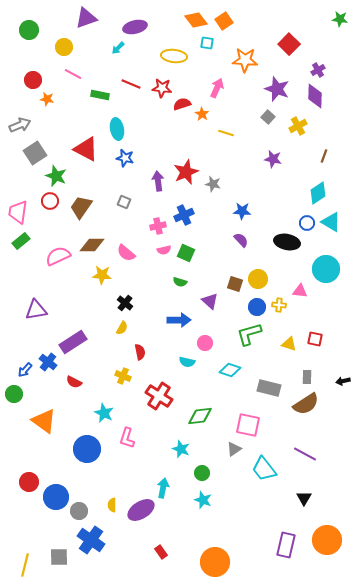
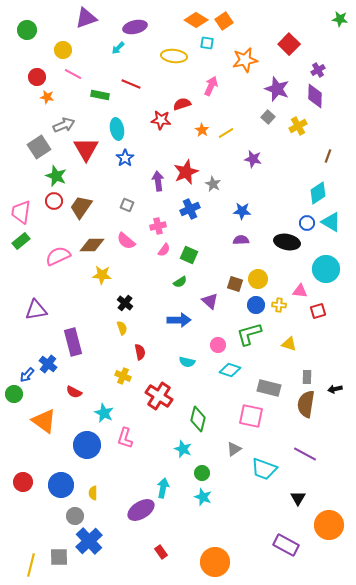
orange diamond at (196, 20): rotated 20 degrees counterclockwise
green circle at (29, 30): moved 2 px left
yellow circle at (64, 47): moved 1 px left, 3 px down
orange star at (245, 60): rotated 15 degrees counterclockwise
red circle at (33, 80): moved 4 px right, 3 px up
red star at (162, 88): moved 1 px left, 32 px down
pink arrow at (217, 88): moved 6 px left, 2 px up
orange star at (47, 99): moved 2 px up
orange star at (202, 114): moved 16 px down
gray arrow at (20, 125): moved 44 px right
yellow line at (226, 133): rotated 49 degrees counterclockwise
red triangle at (86, 149): rotated 32 degrees clockwise
gray square at (35, 153): moved 4 px right, 6 px up
brown line at (324, 156): moved 4 px right
blue star at (125, 158): rotated 24 degrees clockwise
purple star at (273, 159): moved 20 px left
gray star at (213, 184): rotated 14 degrees clockwise
red circle at (50, 201): moved 4 px right
gray square at (124, 202): moved 3 px right, 3 px down
pink trapezoid at (18, 212): moved 3 px right
blue cross at (184, 215): moved 6 px right, 6 px up
purple semicircle at (241, 240): rotated 49 degrees counterclockwise
pink semicircle at (164, 250): rotated 40 degrees counterclockwise
pink semicircle at (126, 253): moved 12 px up
green square at (186, 253): moved 3 px right, 2 px down
green semicircle at (180, 282): rotated 48 degrees counterclockwise
blue circle at (257, 307): moved 1 px left, 2 px up
yellow semicircle at (122, 328): rotated 48 degrees counterclockwise
red square at (315, 339): moved 3 px right, 28 px up; rotated 28 degrees counterclockwise
purple rectangle at (73, 342): rotated 72 degrees counterclockwise
pink circle at (205, 343): moved 13 px right, 2 px down
blue cross at (48, 362): moved 2 px down
blue arrow at (25, 370): moved 2 px right, 5 px down
black arrow at (343, 381): moved 8 px left, 8 px down
red semicircle at (74, 382): moved 10 px down
brown semicircle at (306, 404): rotated 132 degrees clockwise
green diamond at (200, 416): moved 2 px left, 3 px down; rotated 70 degrees counterclockwise
pink square at (248, 425): moved 3 px right, 9 px up
pink L-shape at (127, 438): moved 2 px left
blue circle at (87, 449): moved 4 px up
cyan star at (181, 449): moved 2 px right
cyan trapezoid at (264, 469): rotated 32 degrees counterclockwise
red circle at (29, 482): moved 6 px left
blue circle at (56, 497): moved 5 px right, 12 px up
black triangle at (304, 498): moved 6 px left
cyan star at (203, 500): moved 3 px up
yellow semicircle at (112, 505): moved 19 px left, 12 px up
gray circle at (79, 511): moved 4 px left, 5 px down
blue cross at (91, 540): moved 2 px left, 1 px down; rotated 12 degrees clockwise
orange circle at (327, 540): moved 2 px right, 15 px up
purple rectangle at (286, 545): rotated 75 degrees counterclockwise
yellow line at (25, 565): moved 6 px right
